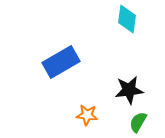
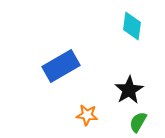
cyan diamond: moved 5 px right, 7 px down
blue rectangle: moved 4 px down
black star: rotated 24 degrees counterclockwise
